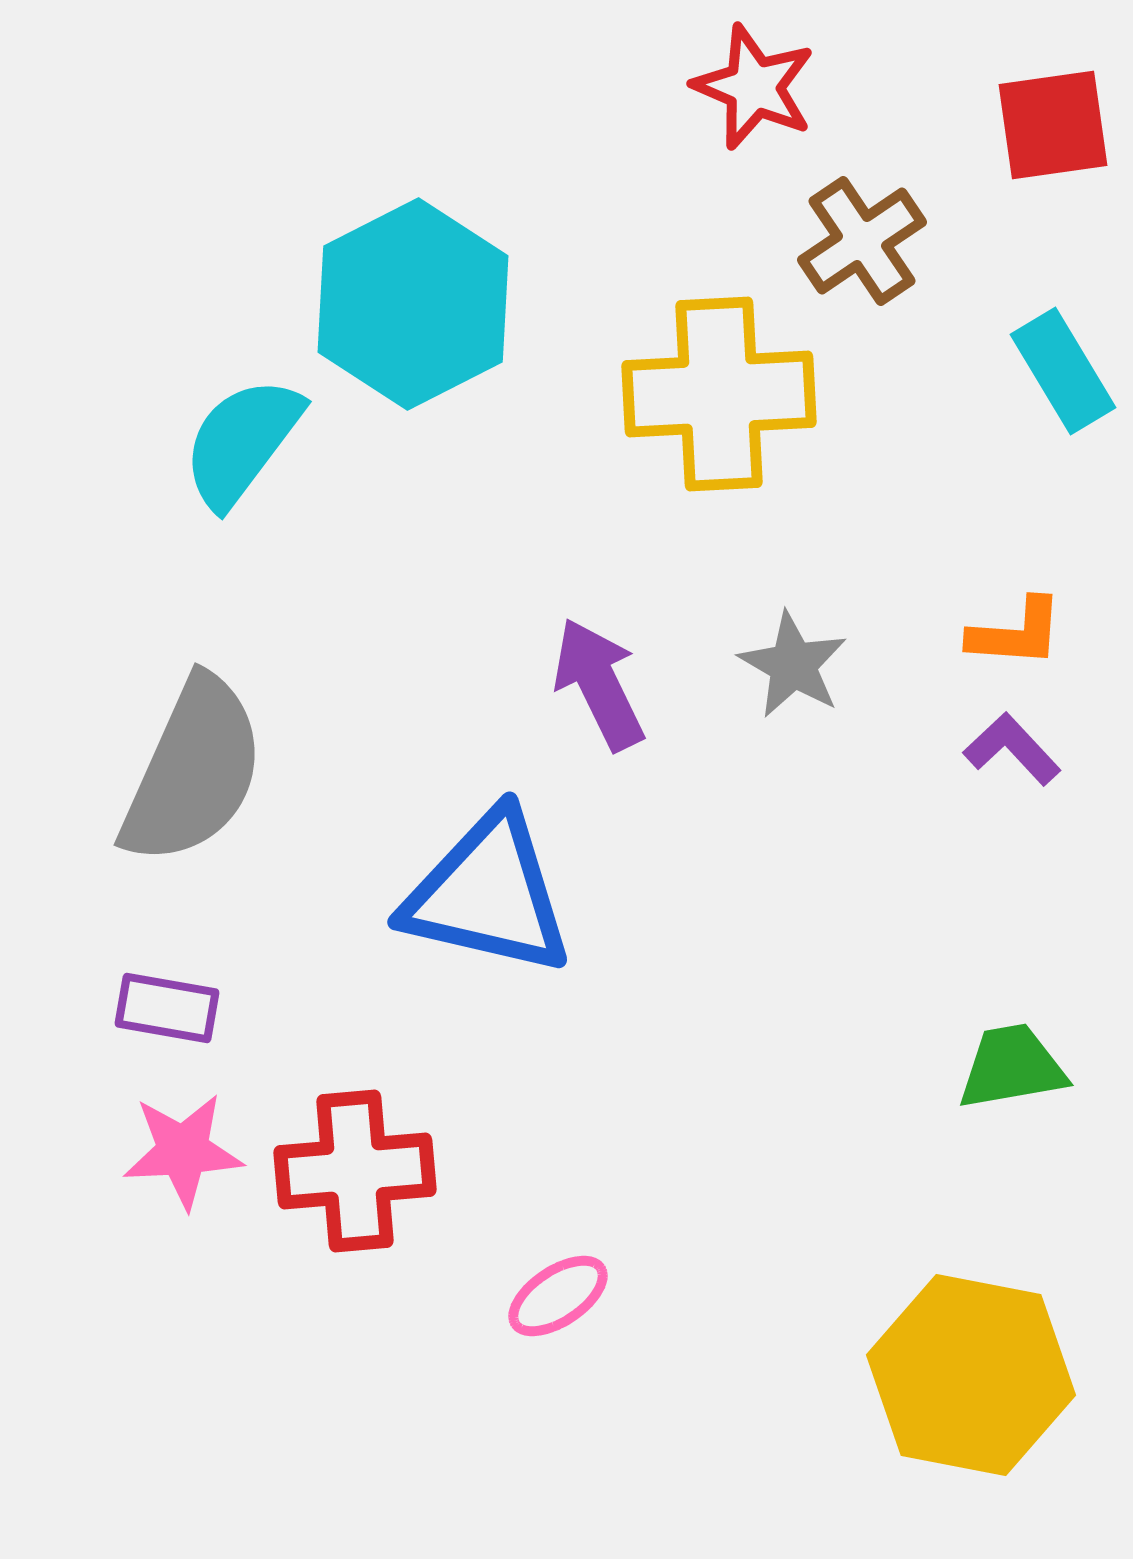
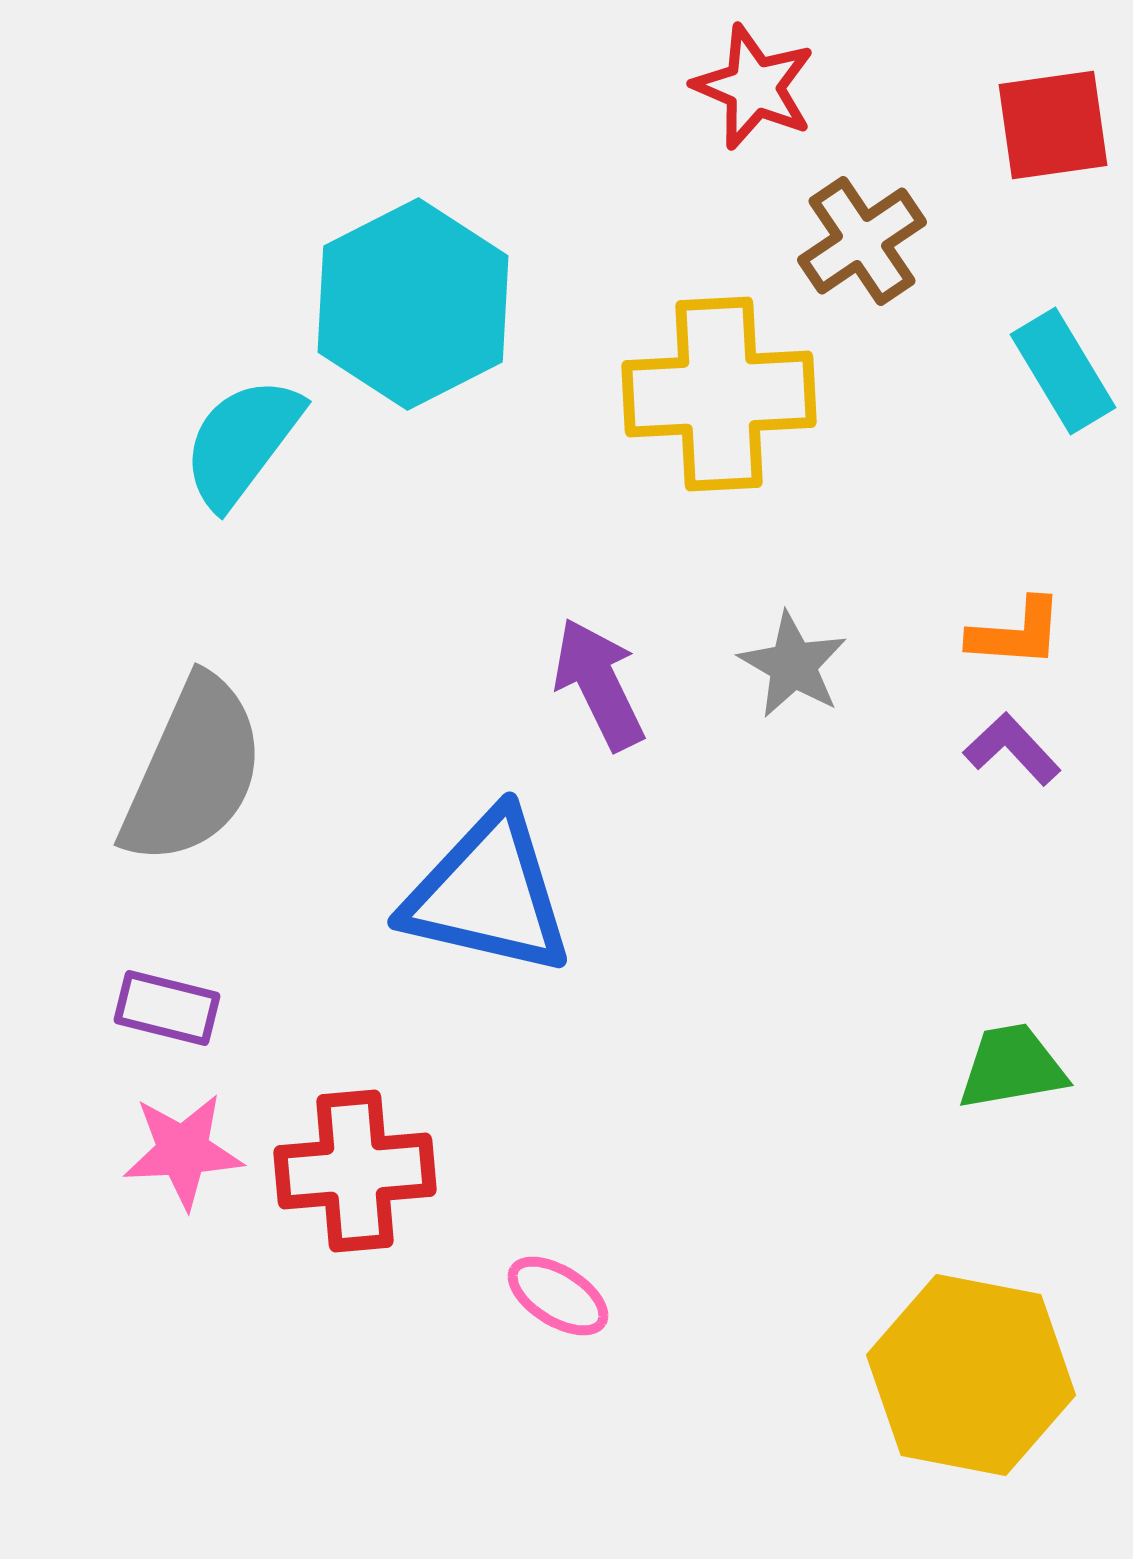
purple rectangle: rotated 4 degrees clockwise
pink ellipse: rotated 66 degrees clockwise
